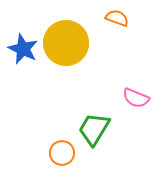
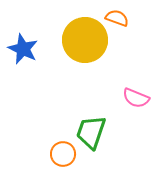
yellow circle: moved 19 px right, 3 px up
green trapezoid: moved 3 px left, 3 px down; rotated 12 degrees counterclockwise
orange circle: moved 1 px right, 1 px down
